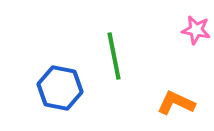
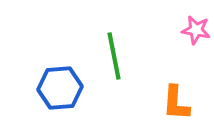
blue hexagon: rotated 15 degrees counterclockwise
orange L-shape: rotated 111 degrees counterclockwise
